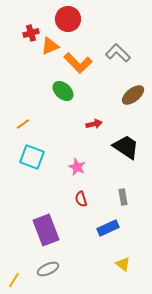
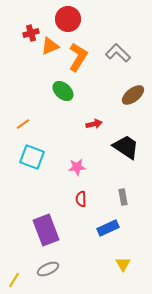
orange L-shape: moved 6 px up; rotated 104 degrees counterclockwise
pink star: rotated 30 degrees counterclockwise
red semicircle: rotated 14 degrees clockwise
yellow triangle: rotated 21 degrees clockwise
